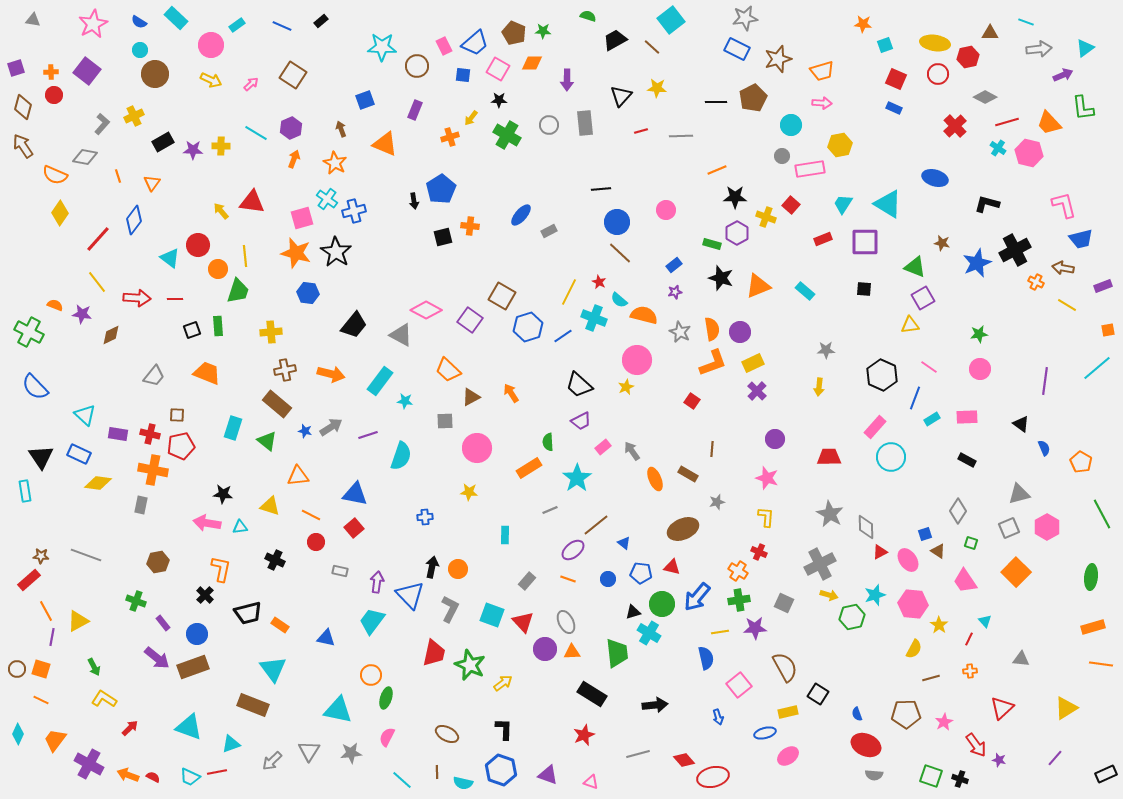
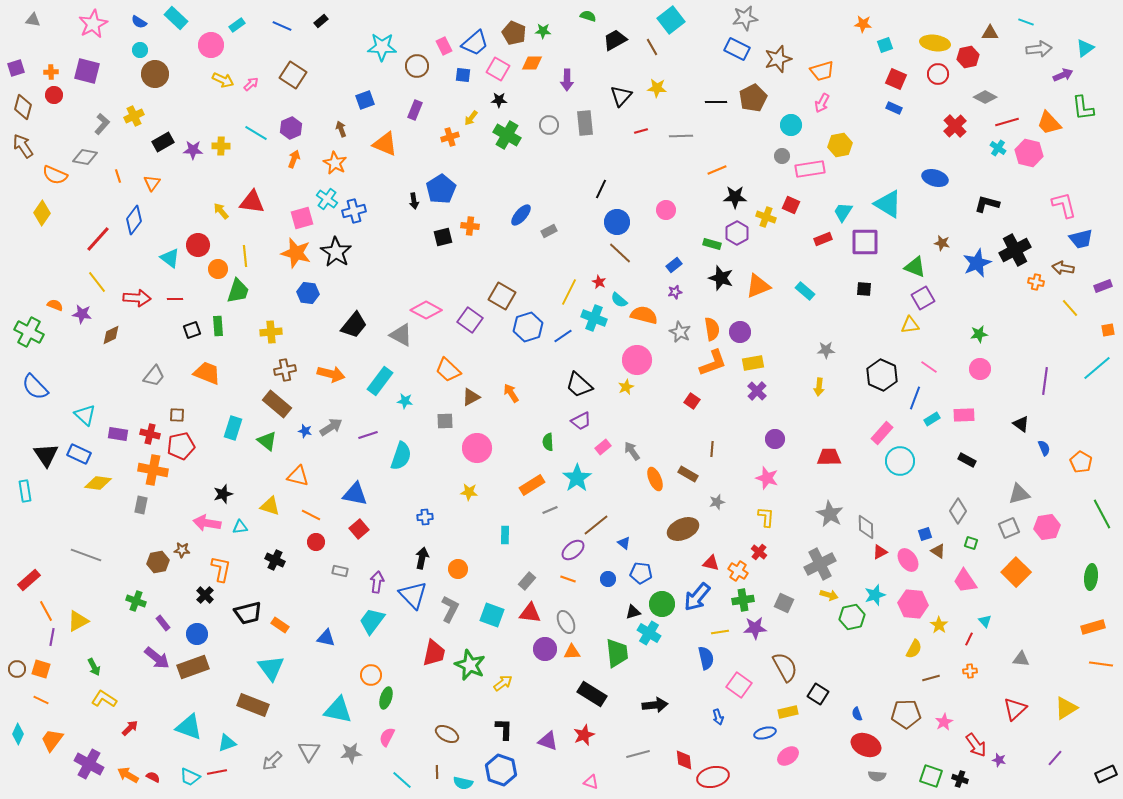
brown line at (652, 47): rotated 18 degrees clockwise
purple square at (87, 71): rotated 24 degrees counterclockwise
yellow arrow at (211, 80): moved 12 px right
pink arrow at (822, 103): rotated 114 degrees clockwise
black line at (601, 189): rotated 60 degrees counterclockwise
cyan trapezoid at (843, 204): moved 8 px down
red square at (791, 205): rotated 18 degrees counterclockwise
yellow diamond at (60, 213): moved 18 px left
orange cross at (1036, 282): rotated 14 degrees counterclockwise
yellow line at (1067, 305): moved 3 px right, 3 px down; rotated 18 degrees clockwise
yellow rectangle at (753, 363): rotated 15 degrees clockwise
pink rectangle at (967, 417): moved 3 px left, 2 px up
pink rectangle at (875, 427): moved 7 px right, 6 px down
black triangle at (41, 457): moved 5 px right, 2 px up
cyan circle at (891, 457): moved 9 px right, 4 px down
orange rectangle at (529, 468): moved 3 px right, 17 px down
orange triangle at (298, 476): rotated 20 degrees clockwise
black star at (223, 494): rotated 24 degrees counterclockwise
pink hexagon at (1047, 527): rotated 20 degrees clockwise
red square at (354, 528): moved 5 px right, 1 px down
red cross at (759, 552): rotated 14 degrees clockwise
brown star at (41, 556): moved 141 px right, 6 px up
black arrow at (432, 567): moved 10 px left, 9 px up
red triangle at (672, 567): moved 39 px right, 4 px up
blue triangle at (410, 595): moved 3 px right
green cross at (739, 600): moved 4 px right
red triangle at (523, 622): moved 7 px right, 9 px up; rotated 40 degrees counterclockwise
cyan triangle at (273, 669): moved 2 px left, 1 px up
pink square at (739, 685): rotated 15 degrees counterclockwise
red triangle at (1002, 708): moved 13 px right, 1 px down
orange trapezoid at (55, 740): moved 3 px left
cyan triangle at (231, 744): moved 4 px left, 1 px up
red diamond at (684, 760): rotated 35 degrees clockwise
orange arrow at (128, 775): rotated 10 degrees clockwise
purple triangle at (548, 775): moved 34 px up
gray semicircle at (874, 775): moved 3 px right, 1 px down
